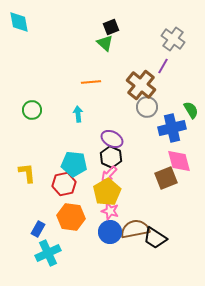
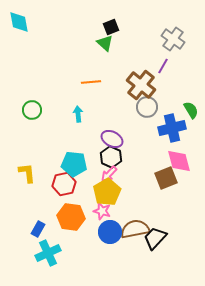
pink star: moved 8 px left
black trapezoid: rotated 100 degrees clockwise
